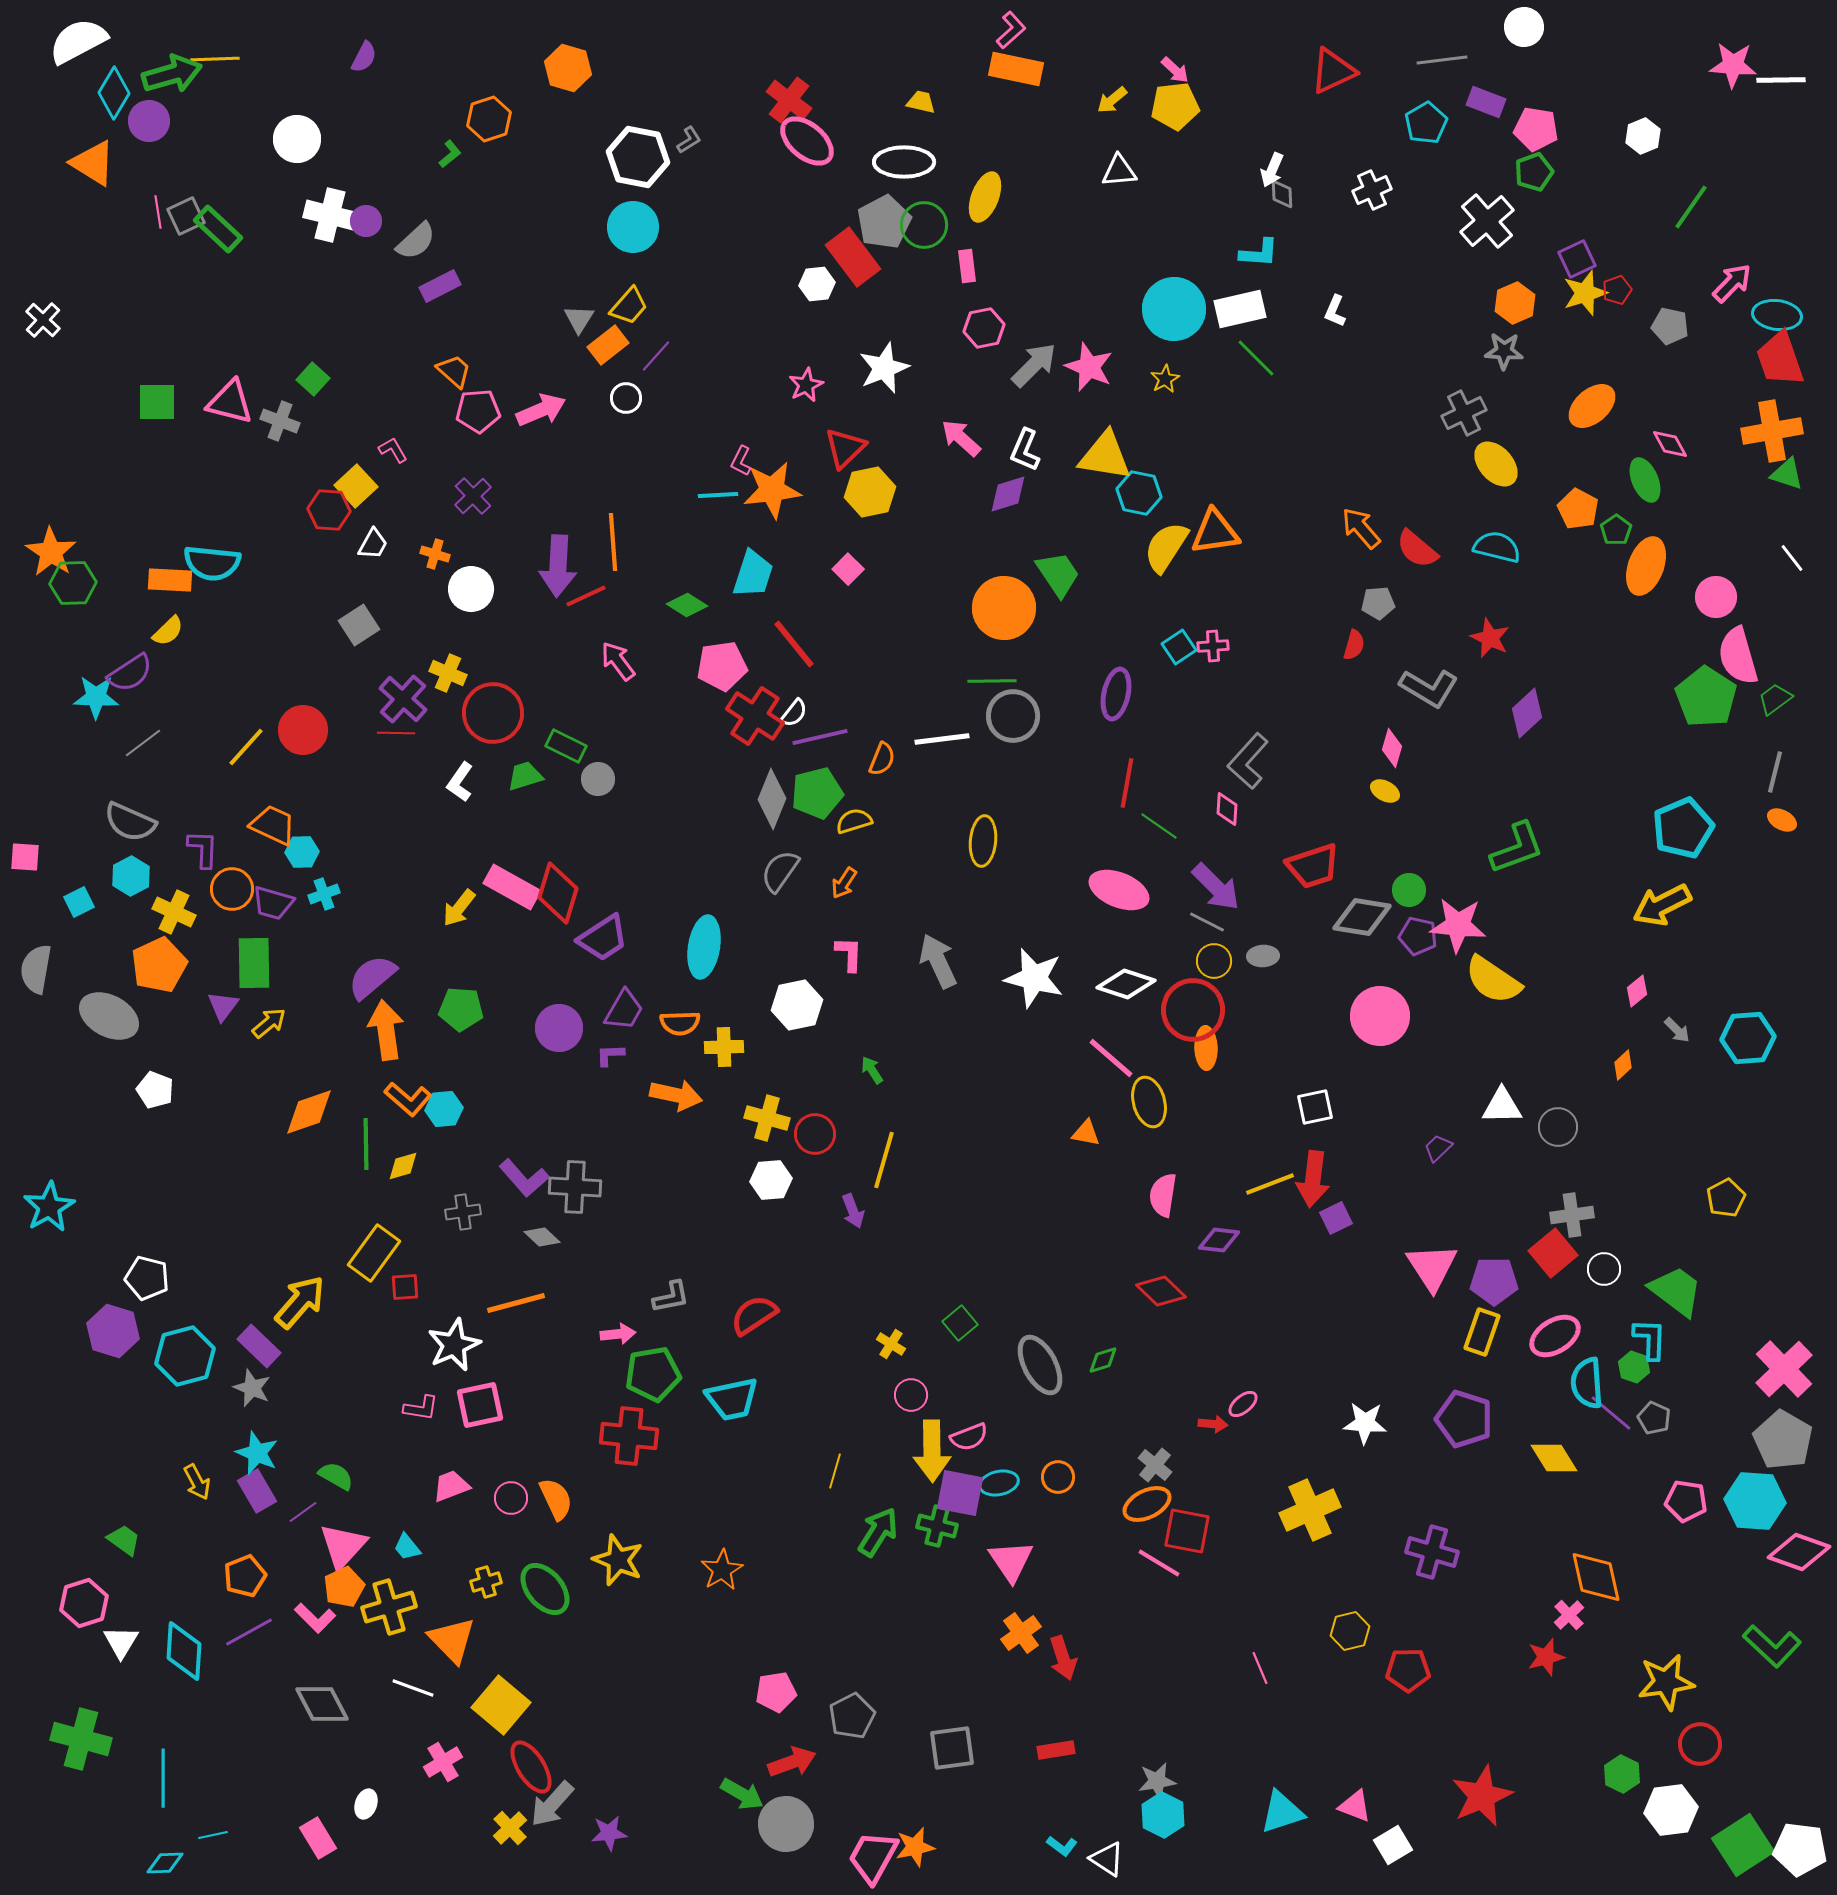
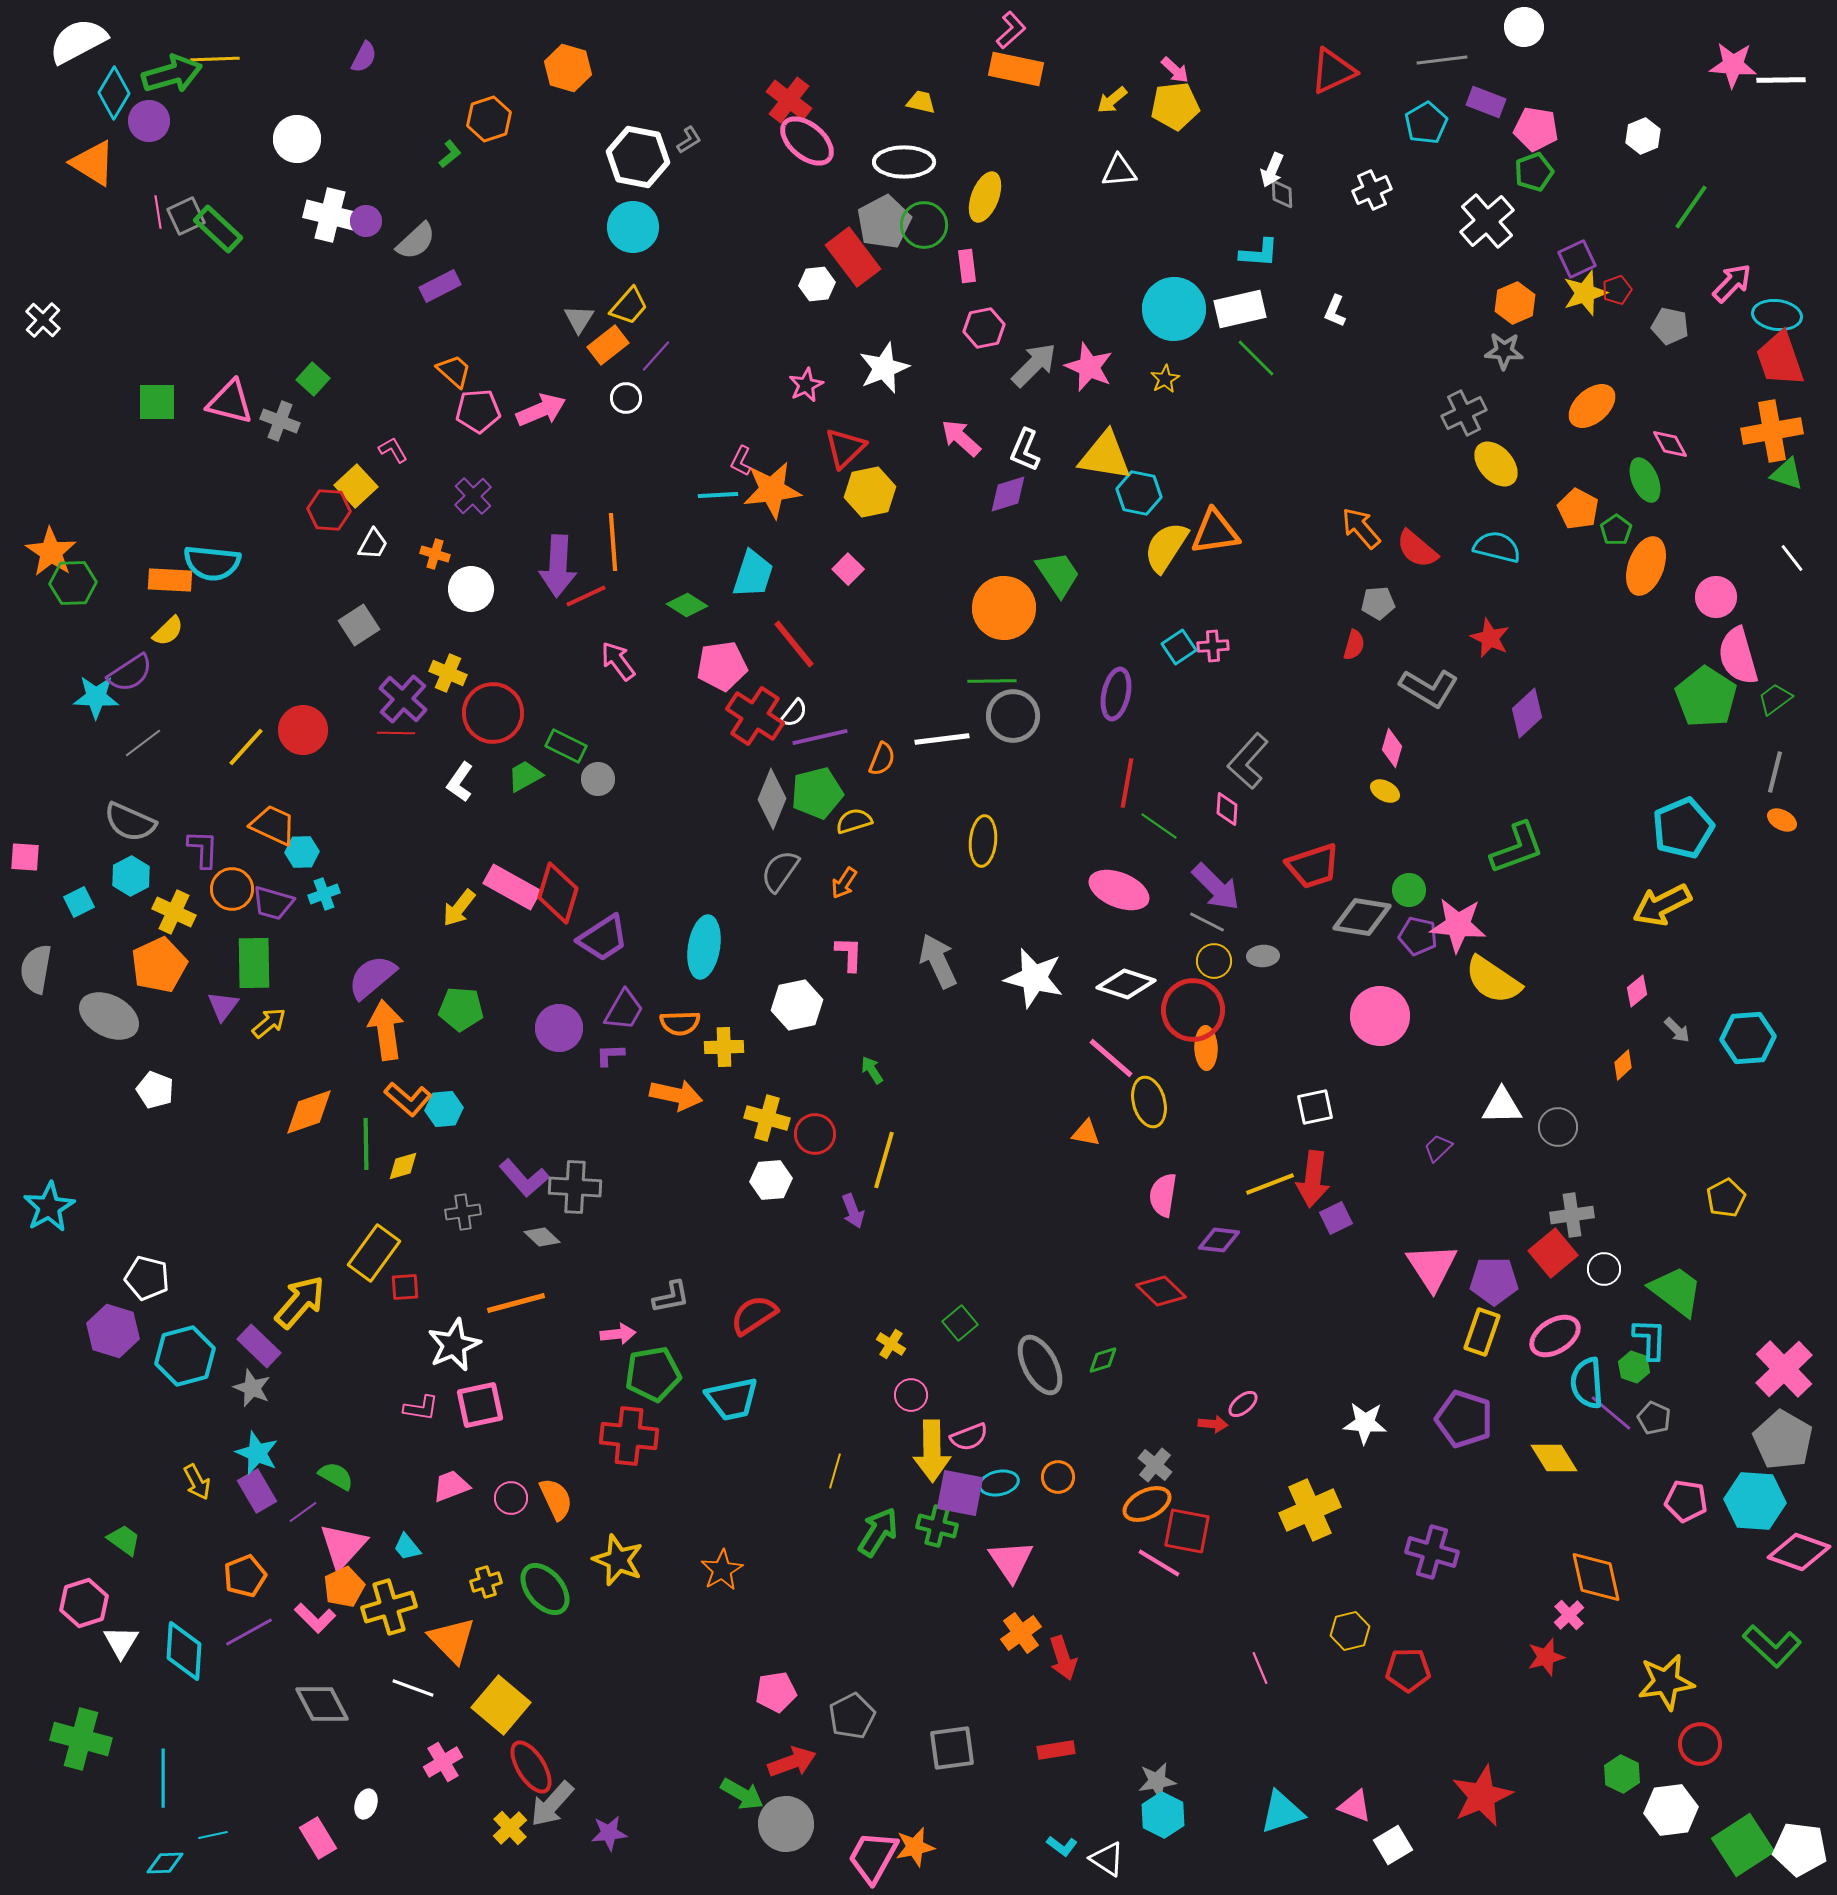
green trapezoid at (525, 776): rotated 12 degrees counterclockwise
